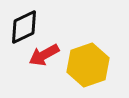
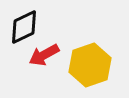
yellow hexagon: moved 2 px right
